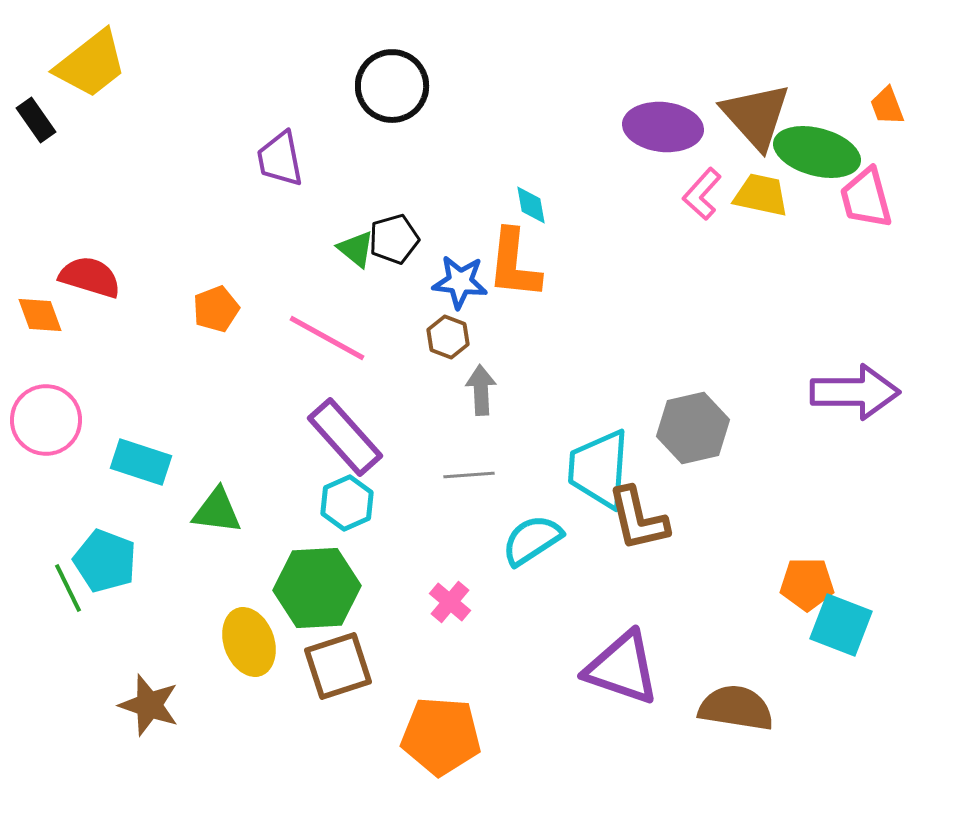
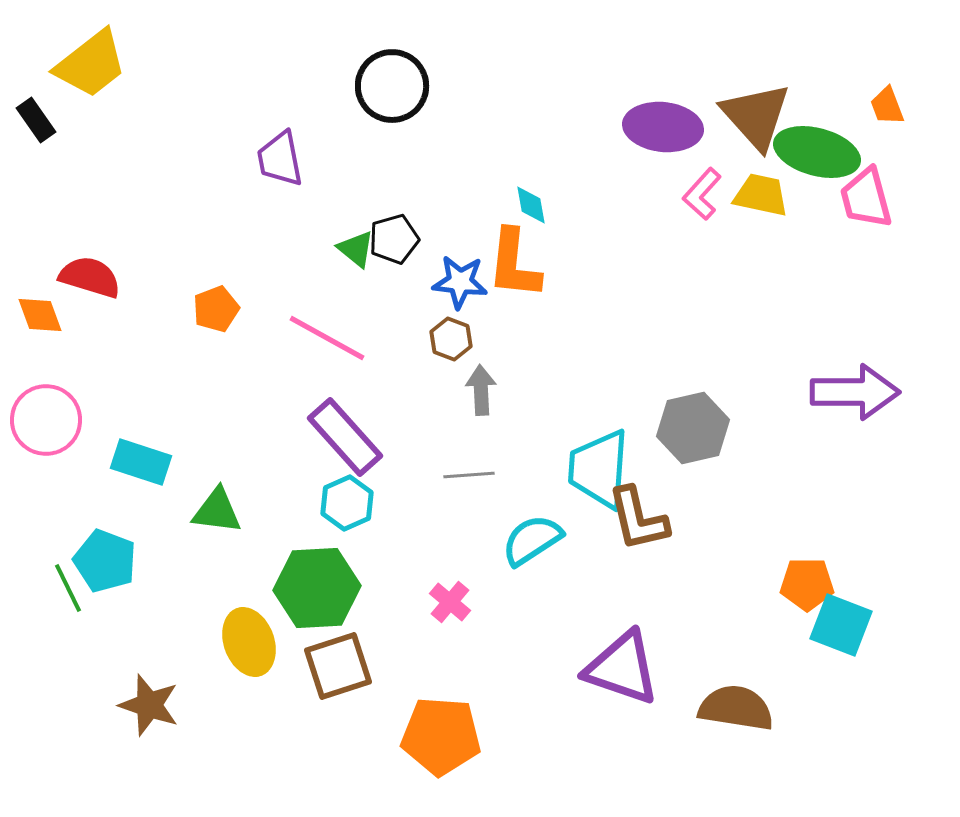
brown hexagon at (448, 337): moved 3 px right, 2 px down
